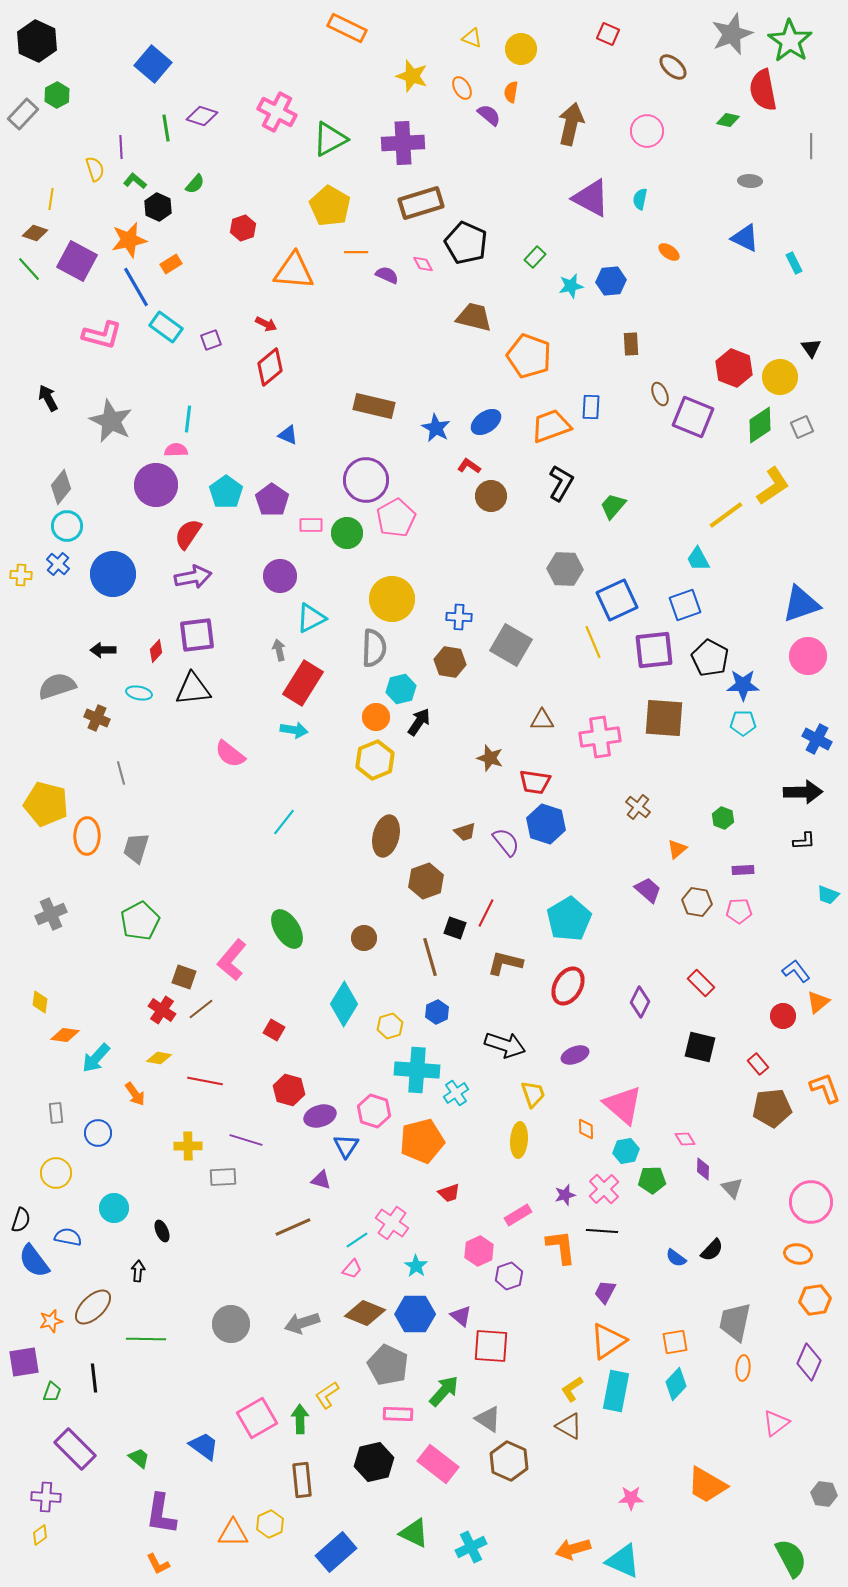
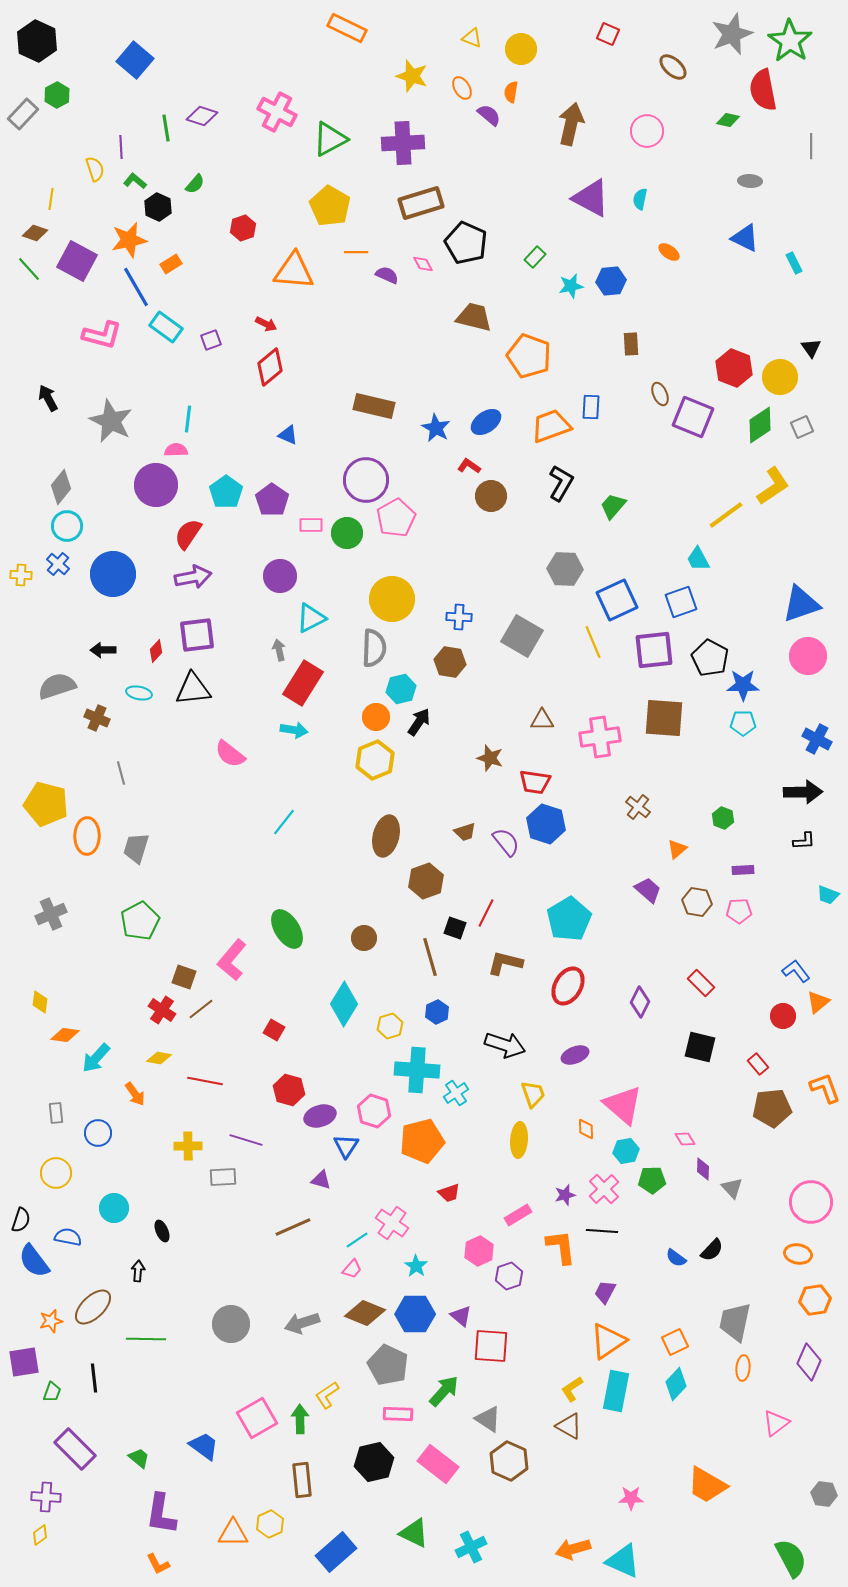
blue square at (153, 64): moved 18 px left, 4 px up
blue square at (685, 605): moved 4 px left, 3 px up
gray square at (511, 645): moved 11 px right, 9 px up
orange square at (675, 1342): rotated 16 degrees counterclockwise
